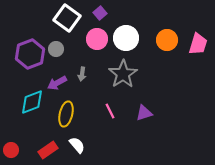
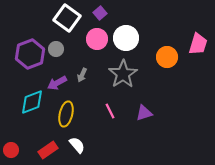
orange circle: moved 17 px down
gray arrow: moved 1 px down; rotated 16 degrees clockwise
